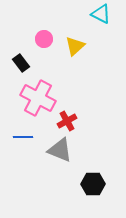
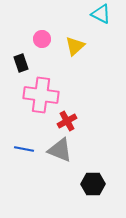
pink circle: moved 2 px left
black rectangle: rotated 18 degrees clockwise
pink cross: moved 3 px right, 3 px up; rotated 20 degrees counterclockwise
blue line: moved 1 px right, 12 px down; rotated 12 degrees clockwise
